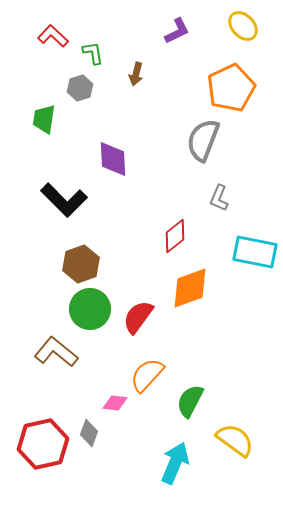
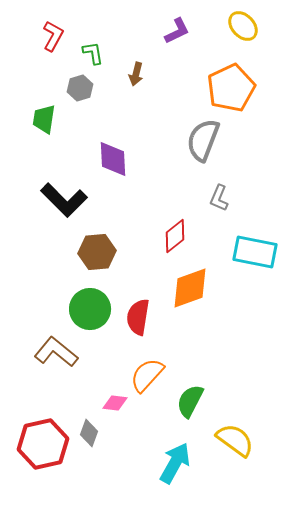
red L-shape: rotated 76 degrees clockwise
brown hexagon: moved 16 px right, 12 px up; rotated 15 degrees clockwise
red semicircle: rotated 27 degrees counterclockwise
cyan arrow: rotated 6 degrees clockwise
